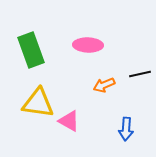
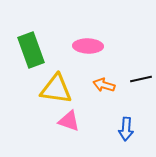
pink ellipse: moved 1 px down
black line: moved 1 px right, 5 px down
orange arrow: rotated 40 degrees clockwise
yellow triangle: moved 18 px right, 14 px up
pink triangle: rotated 10 degrees counterclockwise
